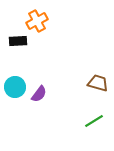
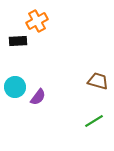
brown trapezoid: moved 2 px up
purple semicircle: moved 1 px left, 3 px down
